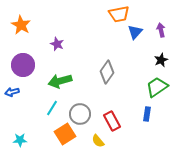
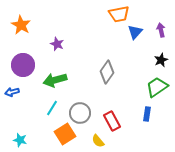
green arrow: moved 5 px left, 1 px up
gray circle: moved 1 px up
cyan star: rotated 16 degrees clockwise
